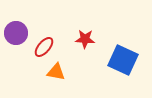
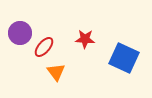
purple circle: moved 4 px right
blue square: moved 1 px right, 2 px up
orange triangle: rotated 42 degrees clockwise
